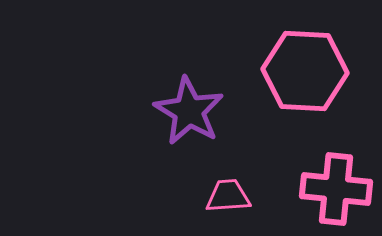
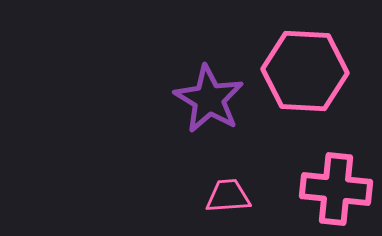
purple star: moved 20 px right, 12 px up
